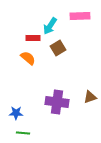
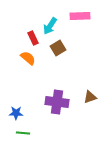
red rectangle: rotated 64 degrees clockwise
